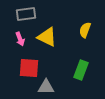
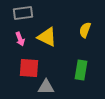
gray rectangle: moved 3 px left, 1 px up
green rectangle: rotated 12 degrees counterclockwise
